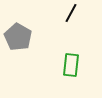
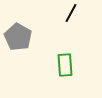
green rectangle: moved 6 px left; rotated 10 degrees counterclockwise
